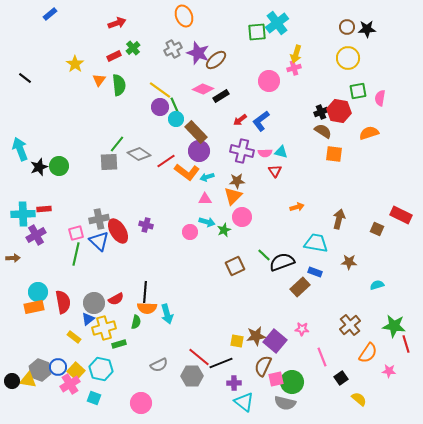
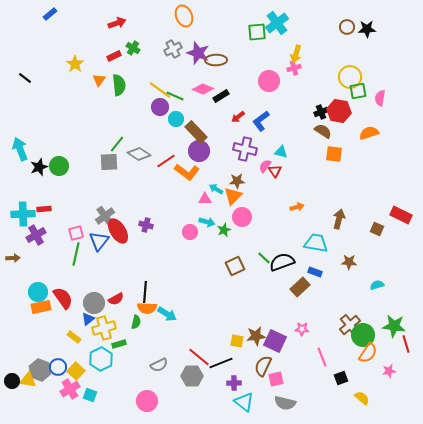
green cross at (133, 48): rotated 16 degrees counterclockwise
yellow circle at (348, 58): moved 2 px right, 19 px down
brown ellipse at (216, 60): rotated 40 degrees clockwise
green line at (175, 106): moved 10 px up; rotated 42 degrees counterclockwise
red arrow at (240, 120): moved 2 px left, 3 px up
purple cross at (242, 151): moved 3 px right, 2 px up
pink semicircle at (265, 153): moved 13 px down; rotated 128 degrees clockwise
cyan arrow at (207, 177): moved 9 px right, 12 px down; rotated 48 degrees clockwise
gray cross at (99, 219): moved 6 px right, 3 px up; rotated 24 degrees counterclockwise
blue triangle at (99, 241): rotated 25 degrees clockwise
green line at (264, 255): moved 3 px down
red semicircle at (63, 302): moved 4 px up; rotated 25 degrees counterclockwise
orange rectangle at (34, 307): moved 7 px right
cyan arrow at (167, 314): rotated 42 degrees counterclockwise
purple square at (275, 341): rotated 15 degrees counterclockwise
cyan hexagon at (101, 369): moved 10 px up; rotated 20 degrees clockwise
pink star at (389, 371): rotated 16 degrees counterclockwise
black square at (341, 378): rotated 16 degrees clockwise
green circle at (292, 382): moved 71 px right, 47 px up
pink cross at (70, 384): moved 5 px down
cyan square at (94, 398): moved 4 px left, 3 px up
yellow semicircle at (359, 399): moved 3 px right, 1 px up
pink circle at (141, 403): moved 6 px right, 2 px up
